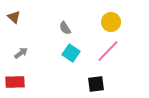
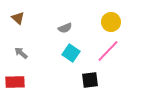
brown triangle: moved 4 px right, 1 px down
gray semicircle: rotated 80 degrees counterclockwise
gray arrow: rotated 104 degrees counterclockwise
black square: moved 6 px left, 4 px up
